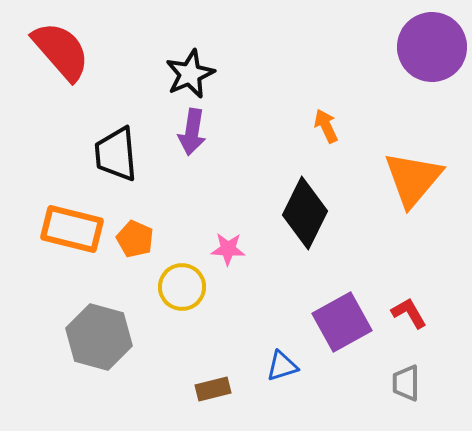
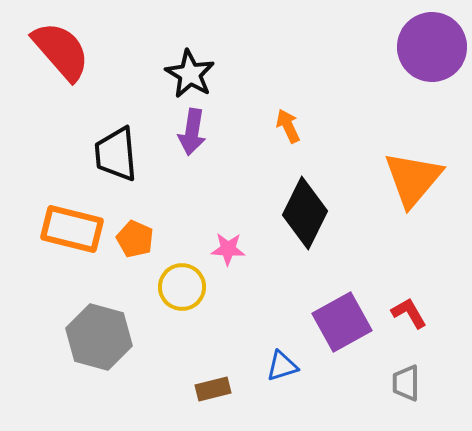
black star: rotated 18 degrees counterclockwise
orange arrow: moved 38 px left
